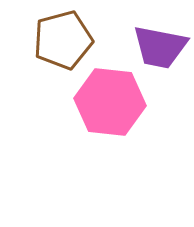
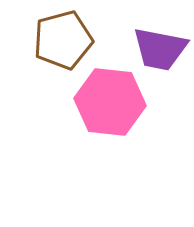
purple trapezoid: moved 2 px down
